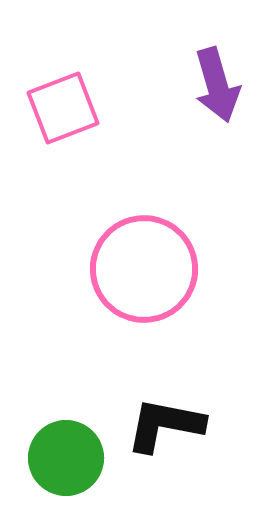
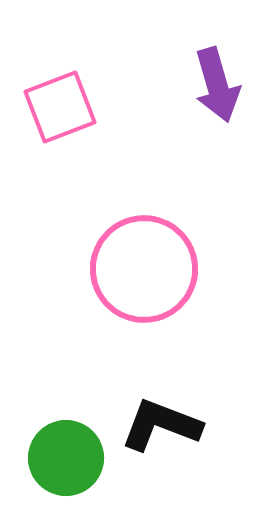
pink square: moved 3 px left, 1 px up
black L-shape: moved 4 px left; rotated 10 degrees clockwise
